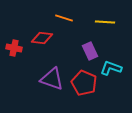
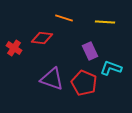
red cross: rotated 21 degrees clockwise
